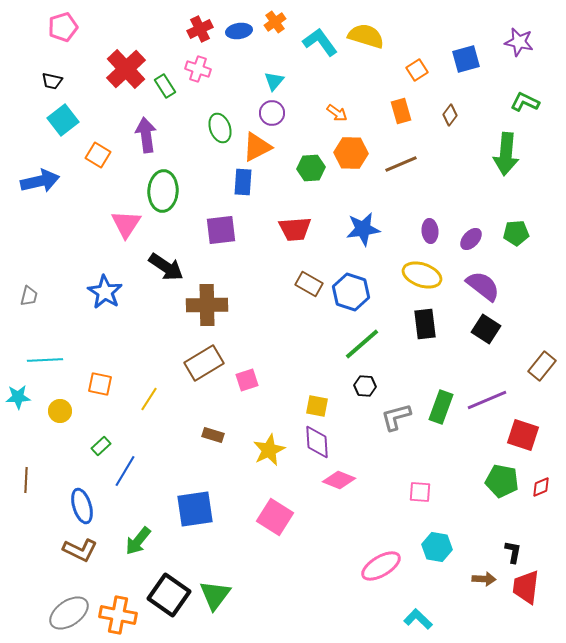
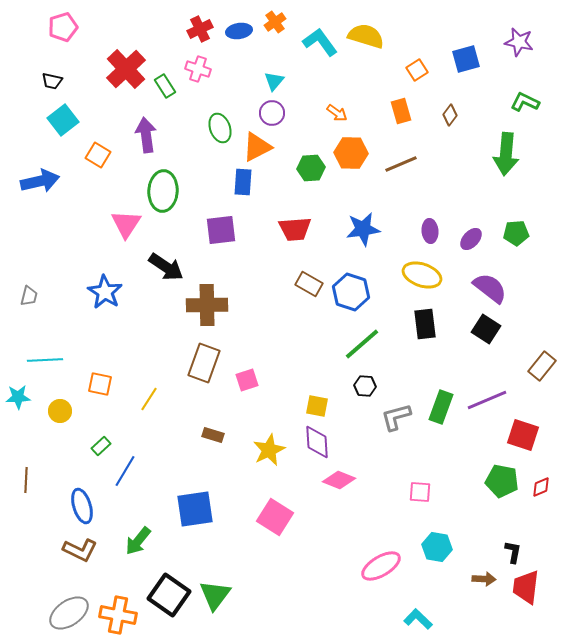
purple semicircle at (483, 286): moved 7 px right, 2 px down
brown rectangle at (204, 363): rotated 39 degrees counterclockwise
